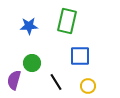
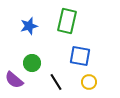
blue star: rotated 12 degrees counterclockwise
blue square: rotated 10 degrees clockwise
purple semicircle: rotated 66 degrees counterclockwise
yellow circle: moved 1 px right, 4 px up
